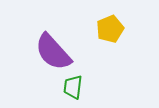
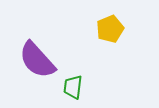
purple semicircle: moved 16 px left, 8 px down
